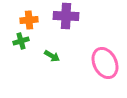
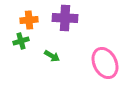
purple cross: moved 1 px left, 2 px down
